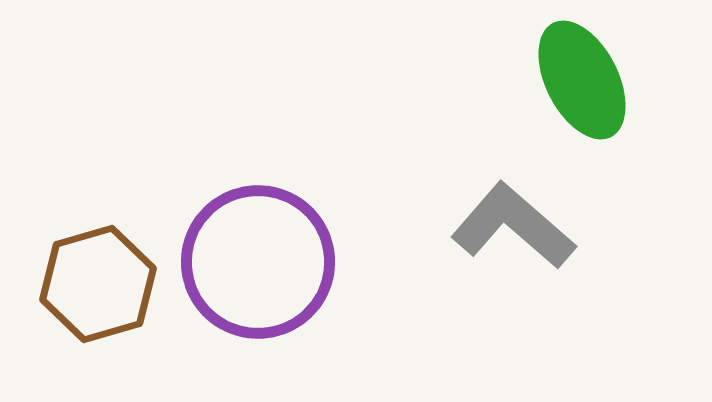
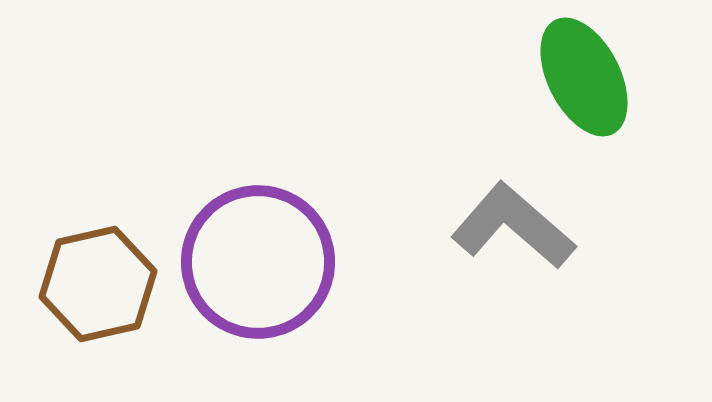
green ellipse: moved 2 px right, 3 px up
brown hexagon: rotated 3 degrees clockwise
